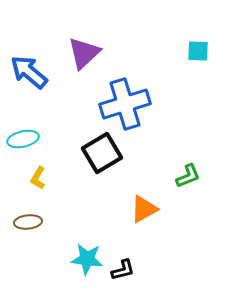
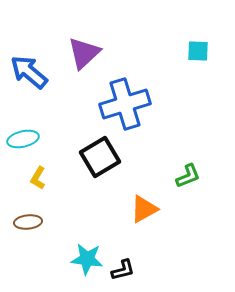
black square: moved 2 px left, 4 px down
